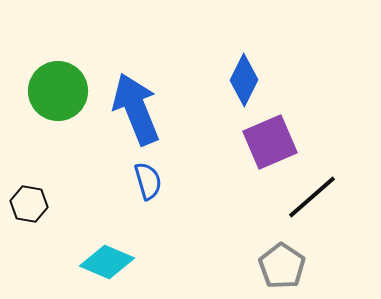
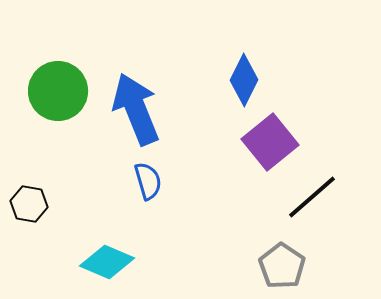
purple square: rotated 16 degrees counterclockwise
